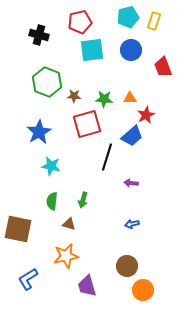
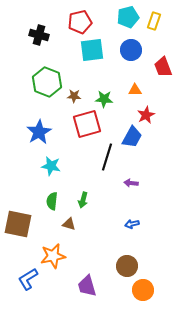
orange triangle: moved 5 px right, 8 px up
blue trapezoid: moved 1 px down; rotated 20 degrees counterclockwise
brown square: moved 5 px up
orange star: moved 13 px left
